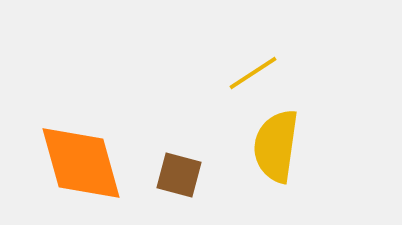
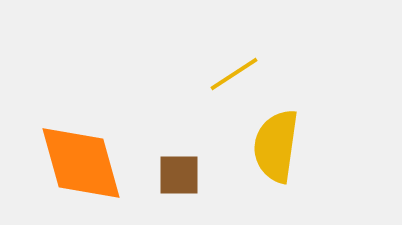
yellow line: moved 19 px left, 1 px down
brown square: rotated 15 degrees counterclockwise
